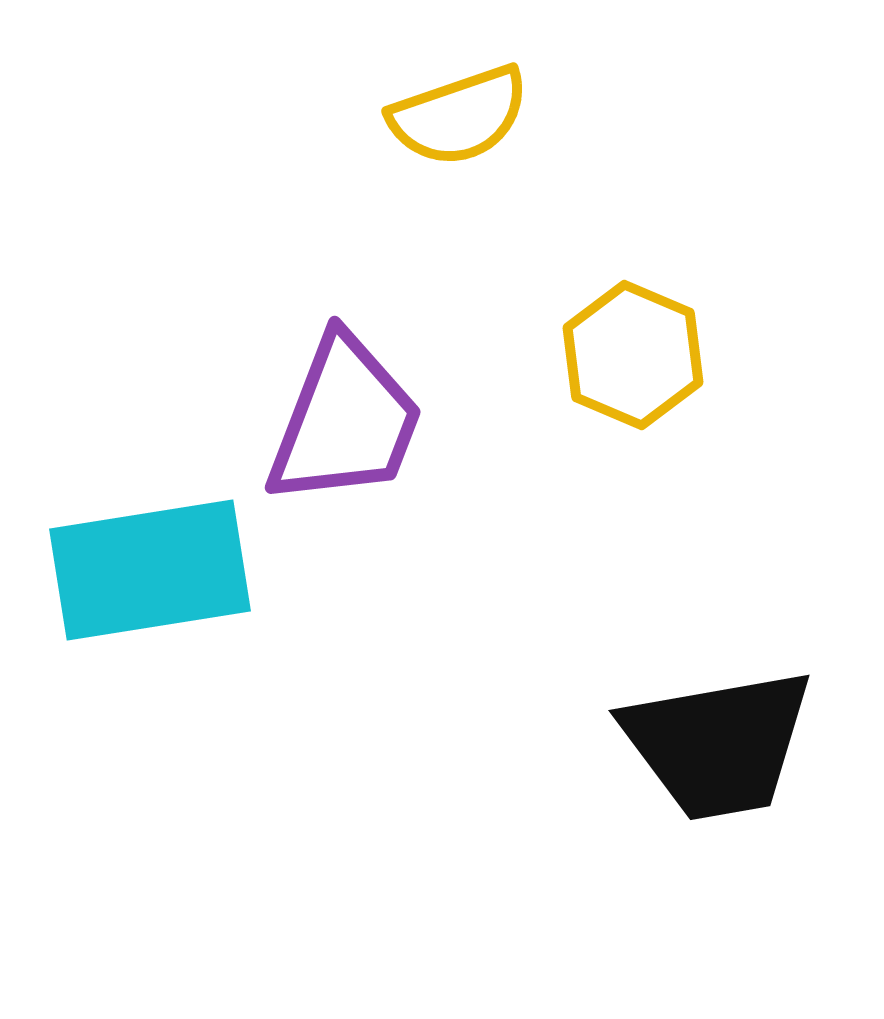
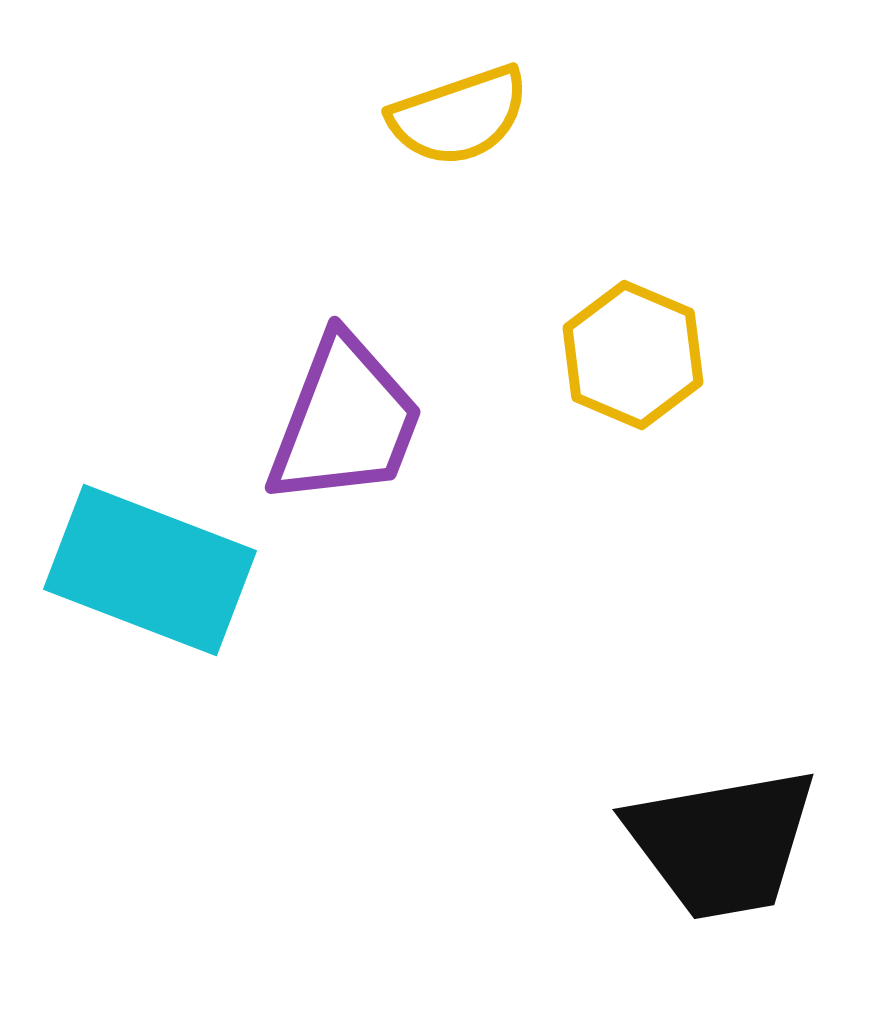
cyan rectangle: rotated 30 degrees clockwise
black trapezoid: moved 4 px right, 99 px down
